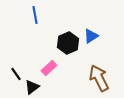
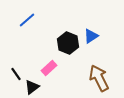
blue line: moved 8 px left, 5 px down; rotated 60 degrees clockwise
black hexagon: rotated 15 degrees counterclockwise
